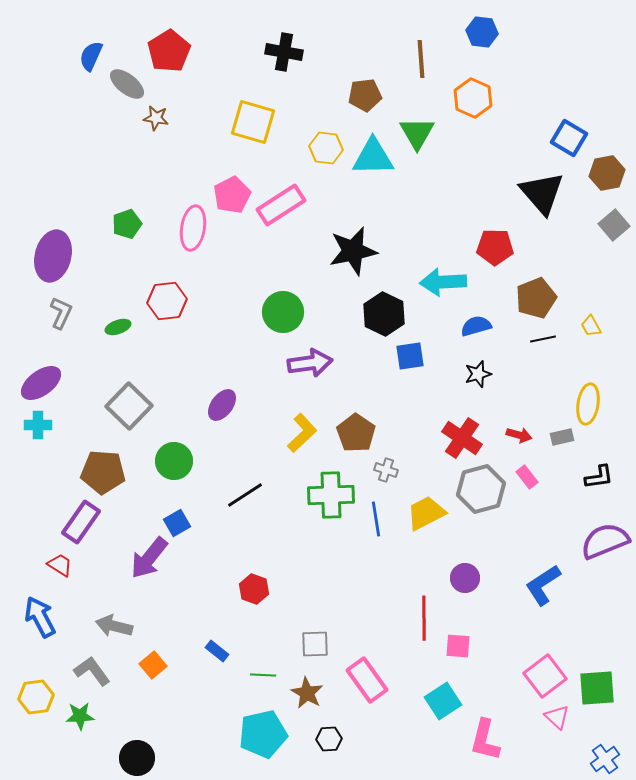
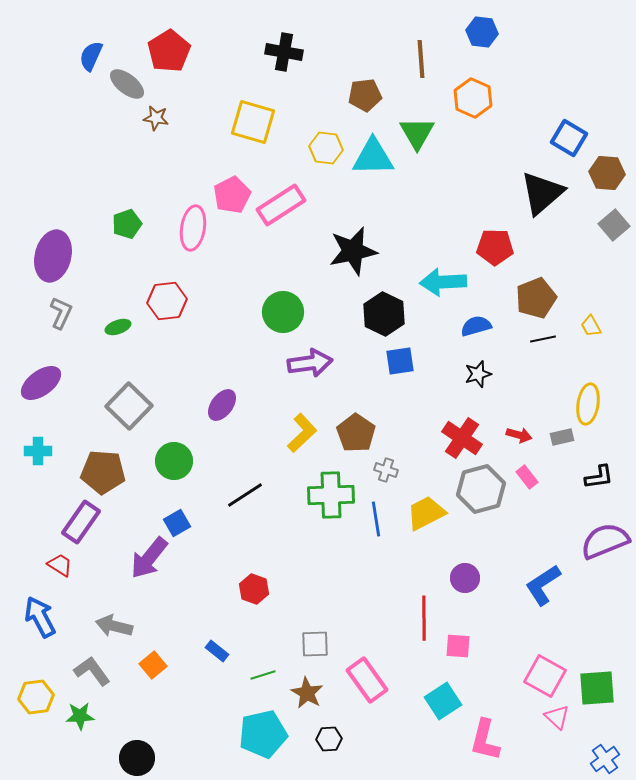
brown hexagon at (607, 173): rotated 16 degrees clockwise
black triangle at (542, 193): rotated 30 degrees clockwise
blue square at (410, 356): moved 10 px left, 5 px down
cyan cross at (38, 425): moved 26 px down
green line at (263, 675): rotated 20 degrees counterclockwise
pink square at (545, 676): rotated 24 degrees counterclockwise
